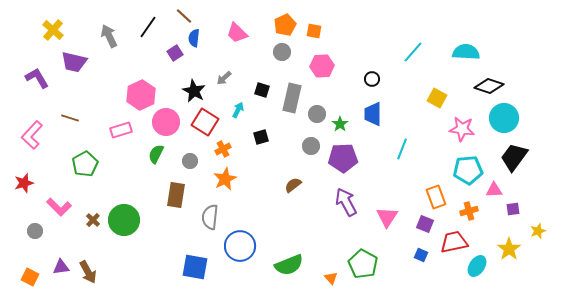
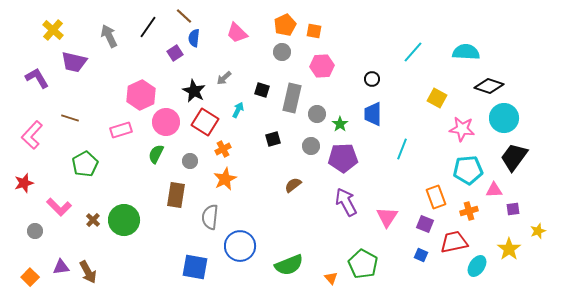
black square at (261, 137): moved 12 px right, 2 px down
orange square at (30, 277): rotated 18 degrees clockwise
